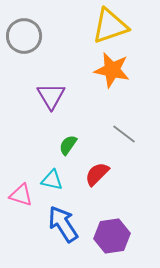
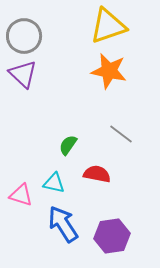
yellow triangle: moved 2 px left
orange star: moved 3 px left, 1 px down
purple triangle: moved 28 px left, 22 px up; rotated 16 degrees counterclockwise
gray line: moved 3 px left
red semicircle: rotated 56 degrees clockwise
cyan triangle: moved 2 px right, 3 px down
